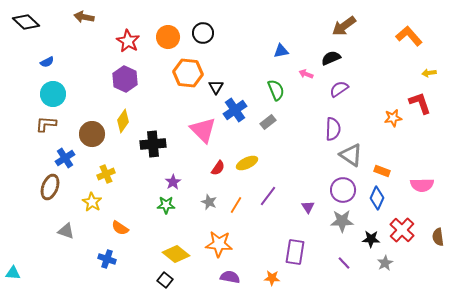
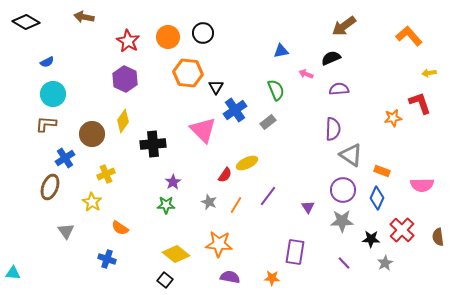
black diamond at (26, 22): rotated 12 degrees counterclockwise
purple semicircle at (339, 89): rotated 30 degrees clockwise
red semicircle at (218, 168): moved 7 px right, 7 px down
gray triangle at (66, 231): rotated 36 degrees clockwise
